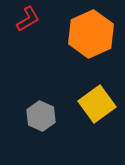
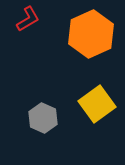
gray hexagon: moved 2 px right, 2 px down
